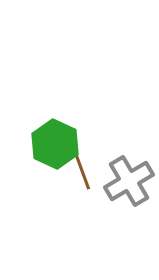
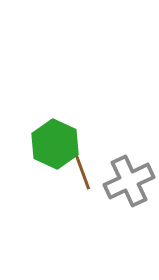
gray cross: rotated 6 degrees clockwise
